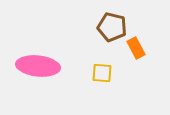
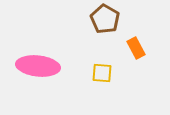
brown pentagon: moved 7 px left, 8 px up; rotated 16 degrees clockwise
